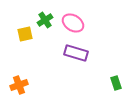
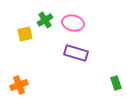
pink ellipse: rotated 20 degrees counterclockwise
